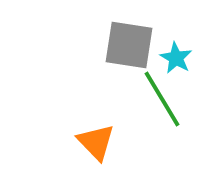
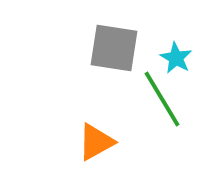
gray square: moved 15 px left, 3 px down
orange triangle: rotated 45 degrees clockwise
